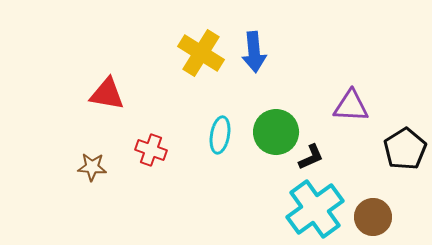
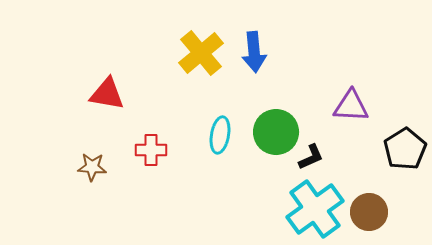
yellow cross: rotated 18 degrees clockwise
red cross: rotated 20 degrees counterclockwise
brown circle: moved 4 px left, 5 px up
